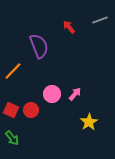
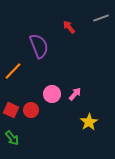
gray line: moved 1 px right, 2 px up
